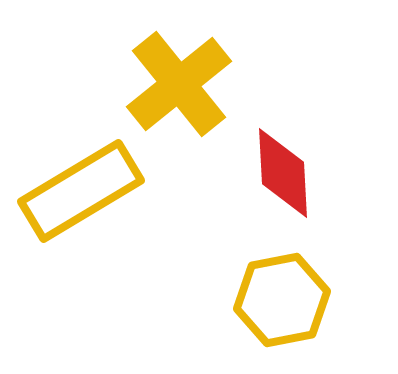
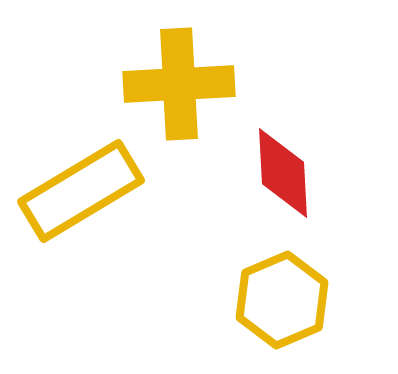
yellow cross: rotated 36 degrees clockwise
yellow hexagon: rotated 12 degrees counterclockwise
